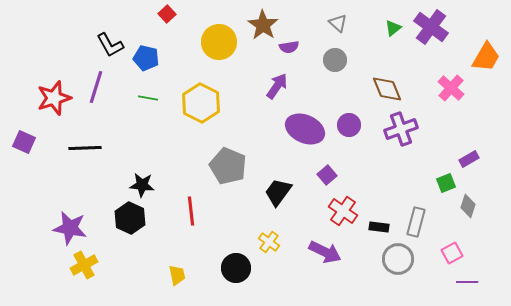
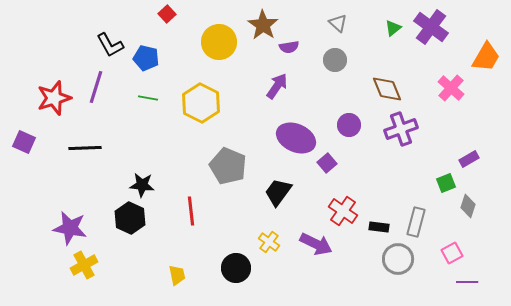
purple ellipse at (305, 129): moved 9 px left, 9 px down
purple square at (327, 175): moved 12 px up
purple arrow at (325, 252): moved 9 px left, 8 px up
